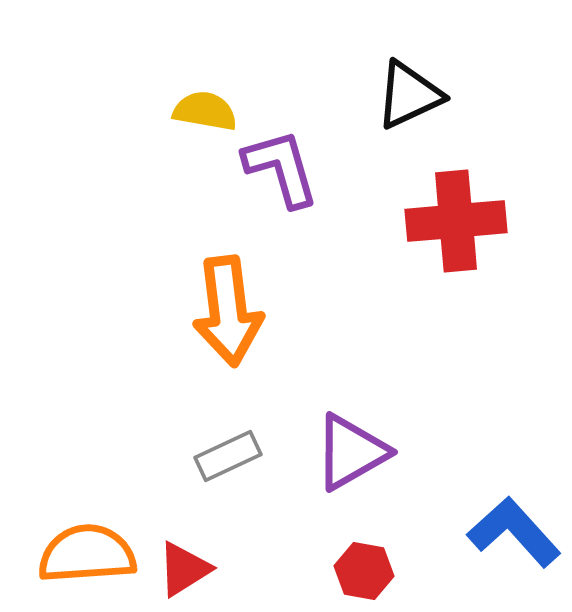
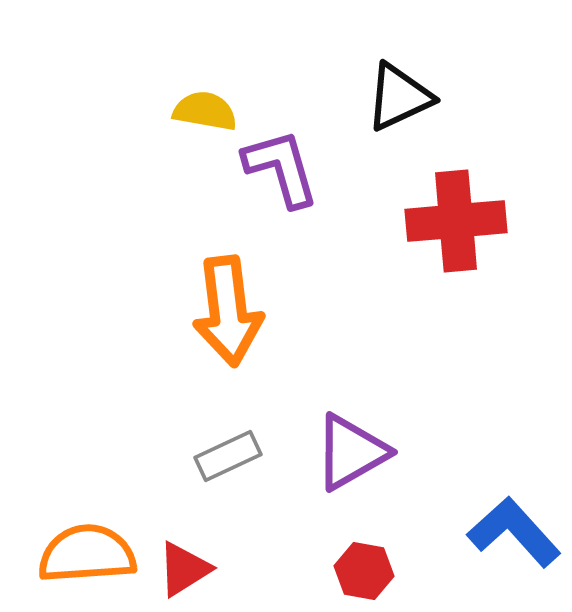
black triangle: moved 10 px left, 2 px down
